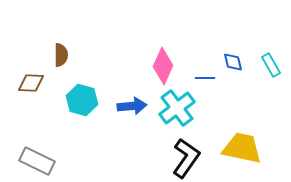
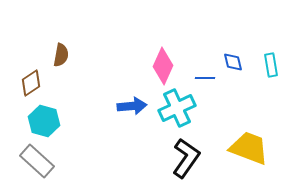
brown semicircle: rotated 10 degrees clockwise
cyan rectangle: rotated 20 degrees clockwise
brown diamond: rotated 36 degrees counterclockwise
cyan hexagon: moved 38 px left, 21 px down
cyan cross: rotated 12 degrees clockwise
yellow trapezoid: moved 7 px right; rotated 9 degrees clockwise
gray rectangle: rotated 16 degrees clockwise
